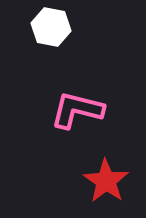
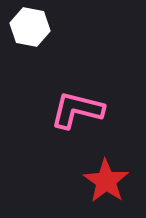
white hexagon: moved 21 px left
